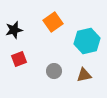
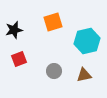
orange square: rotated 18 degrees clockwise
